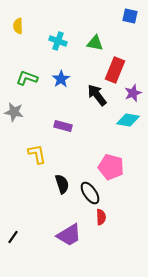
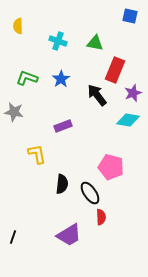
purple rectangle: rotated 36 degrees counterclockwise
black semicircle: rotated 24 degrees clockwise
black line: rotated 16 degrees counterclockwise
